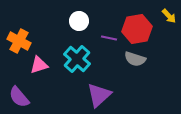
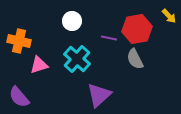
white circle: moved 7 px left
orange cross: rotated 15 degrees counterclockwise
gray semicircle: rotated 45 degrees clockwise
